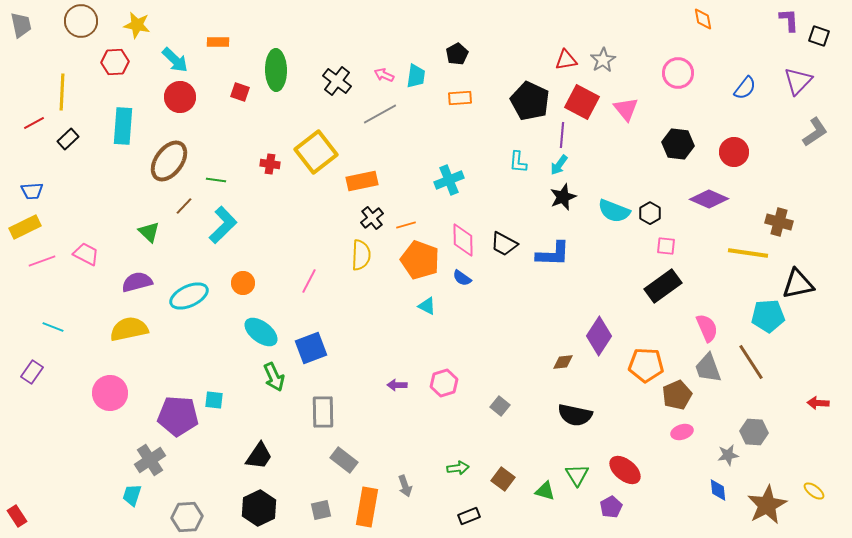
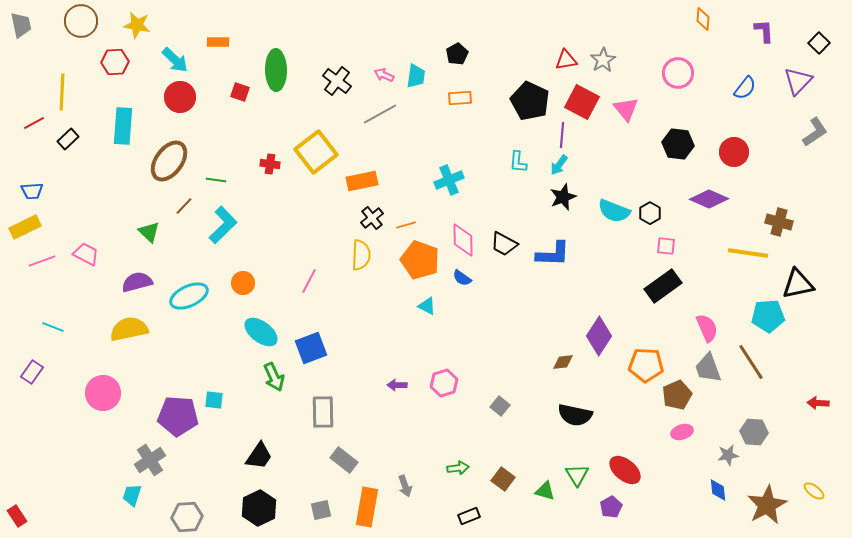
orange diamond at (703, 19): rotated 15 degrees clockwise
purple L-shape at (789, 20): moved 25 px left, 11 px down
black square at (819, 36): moved 7 px down; rotated 25 degrees clockwise
pink circle at (110, 393): moved 7 px left
